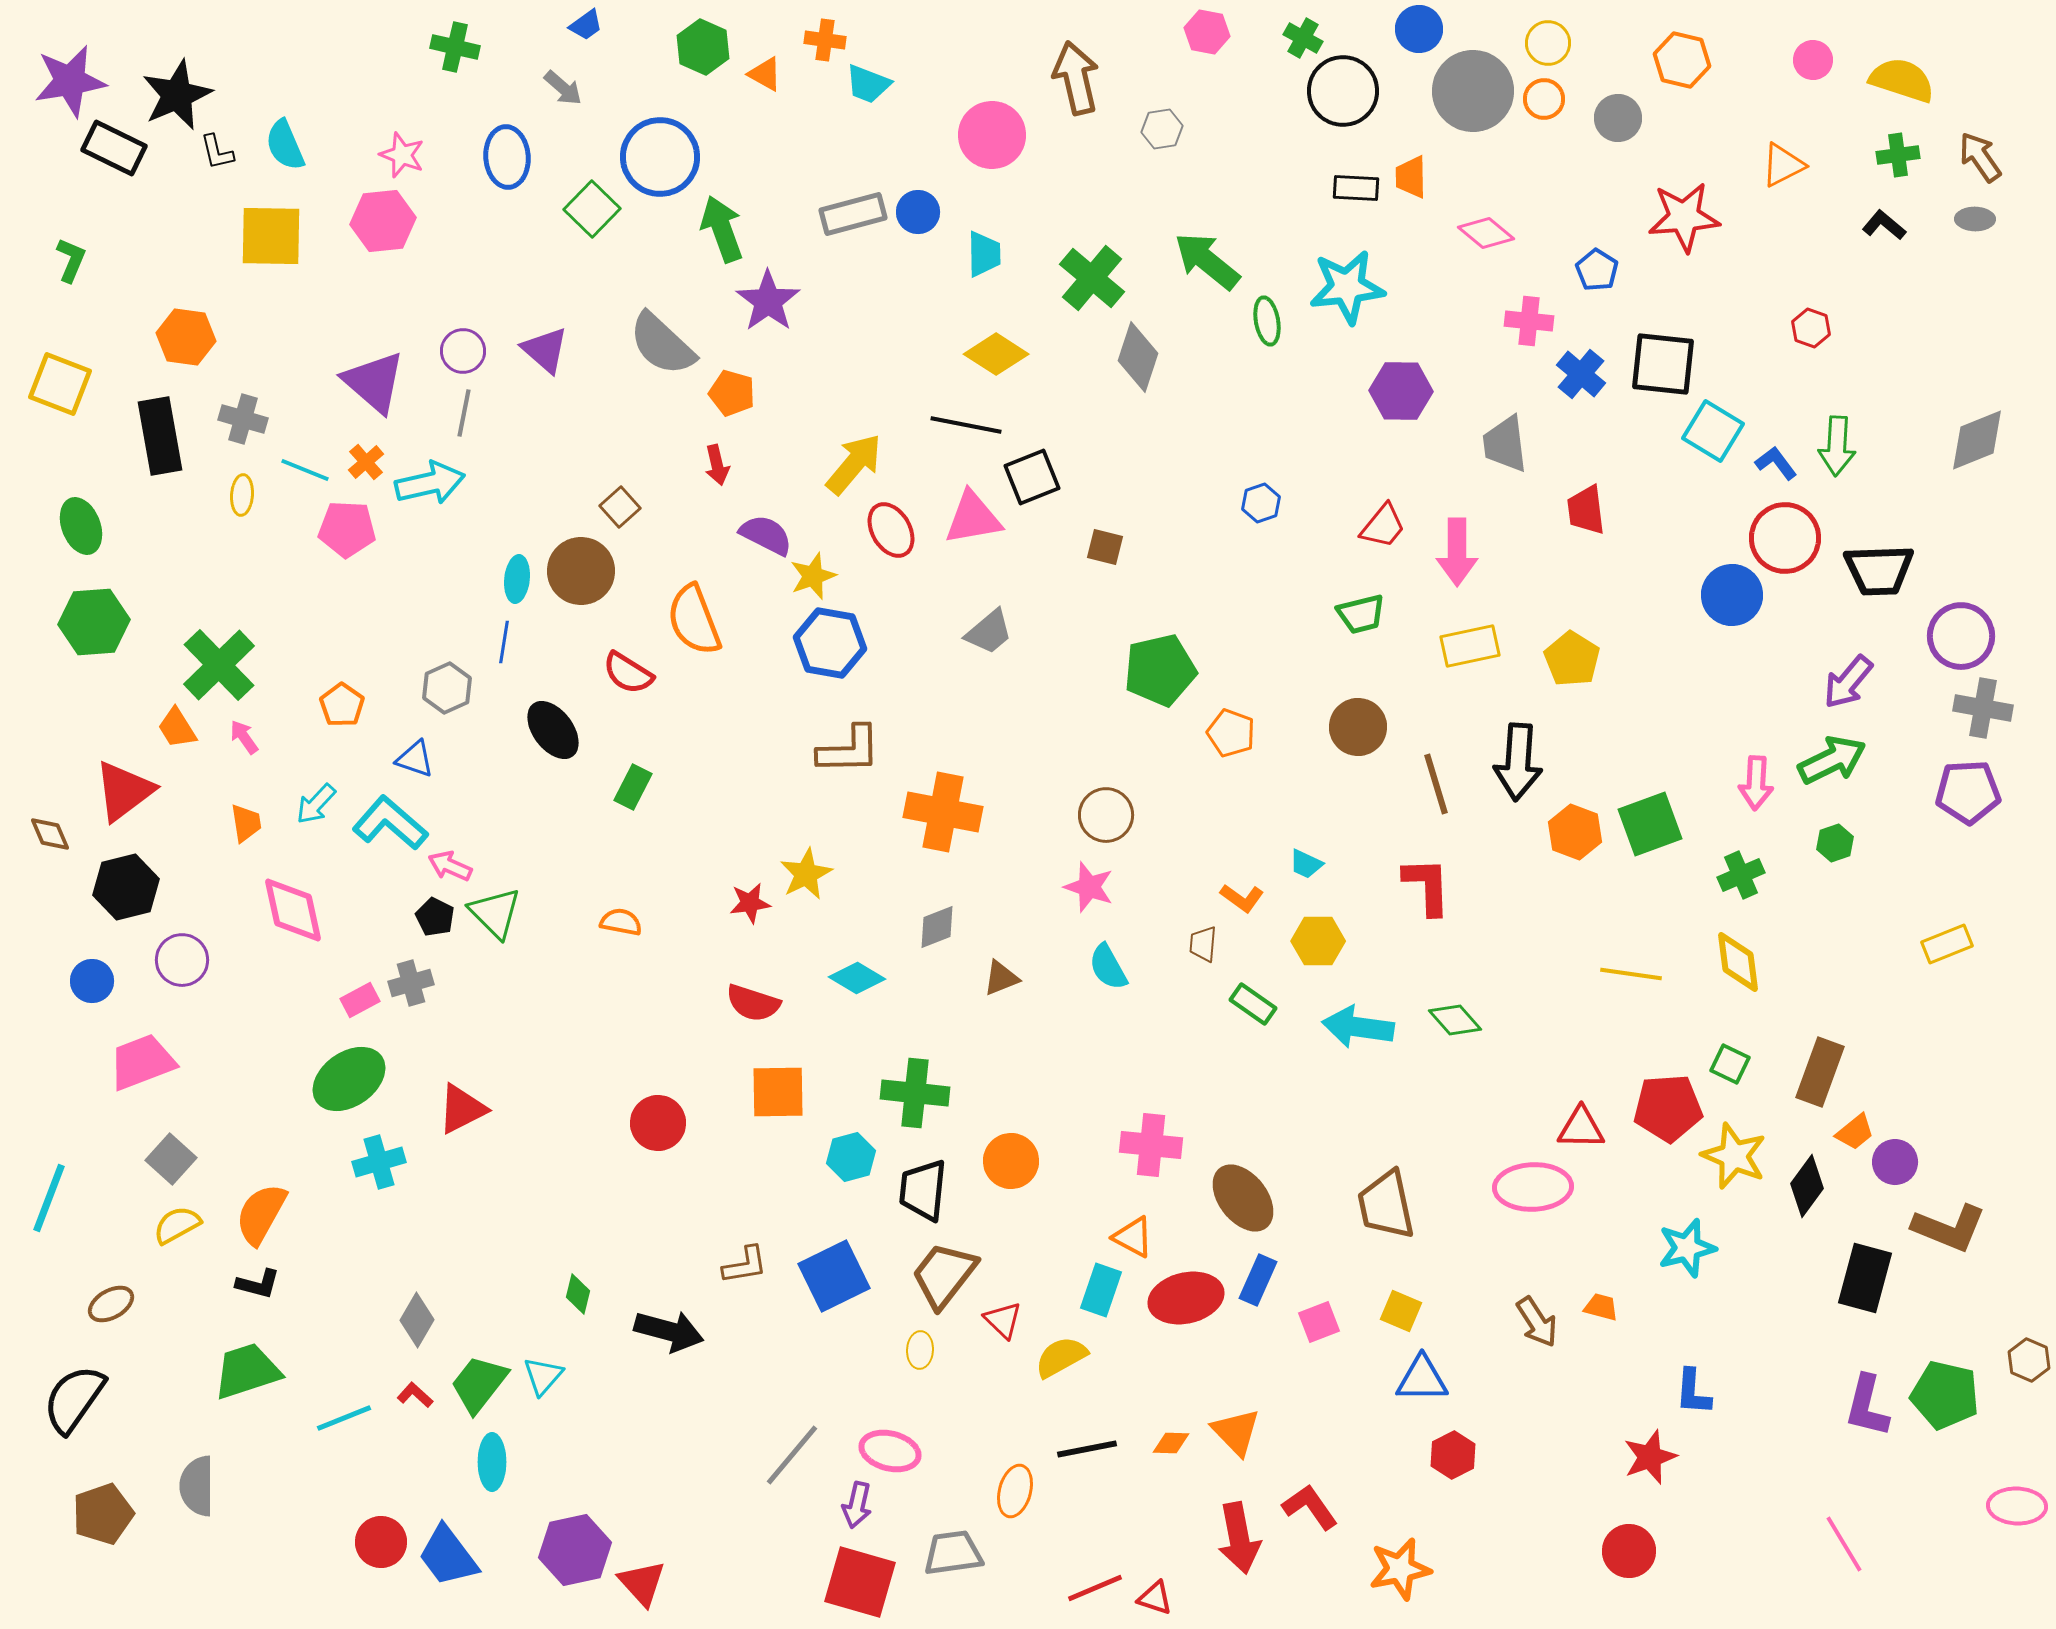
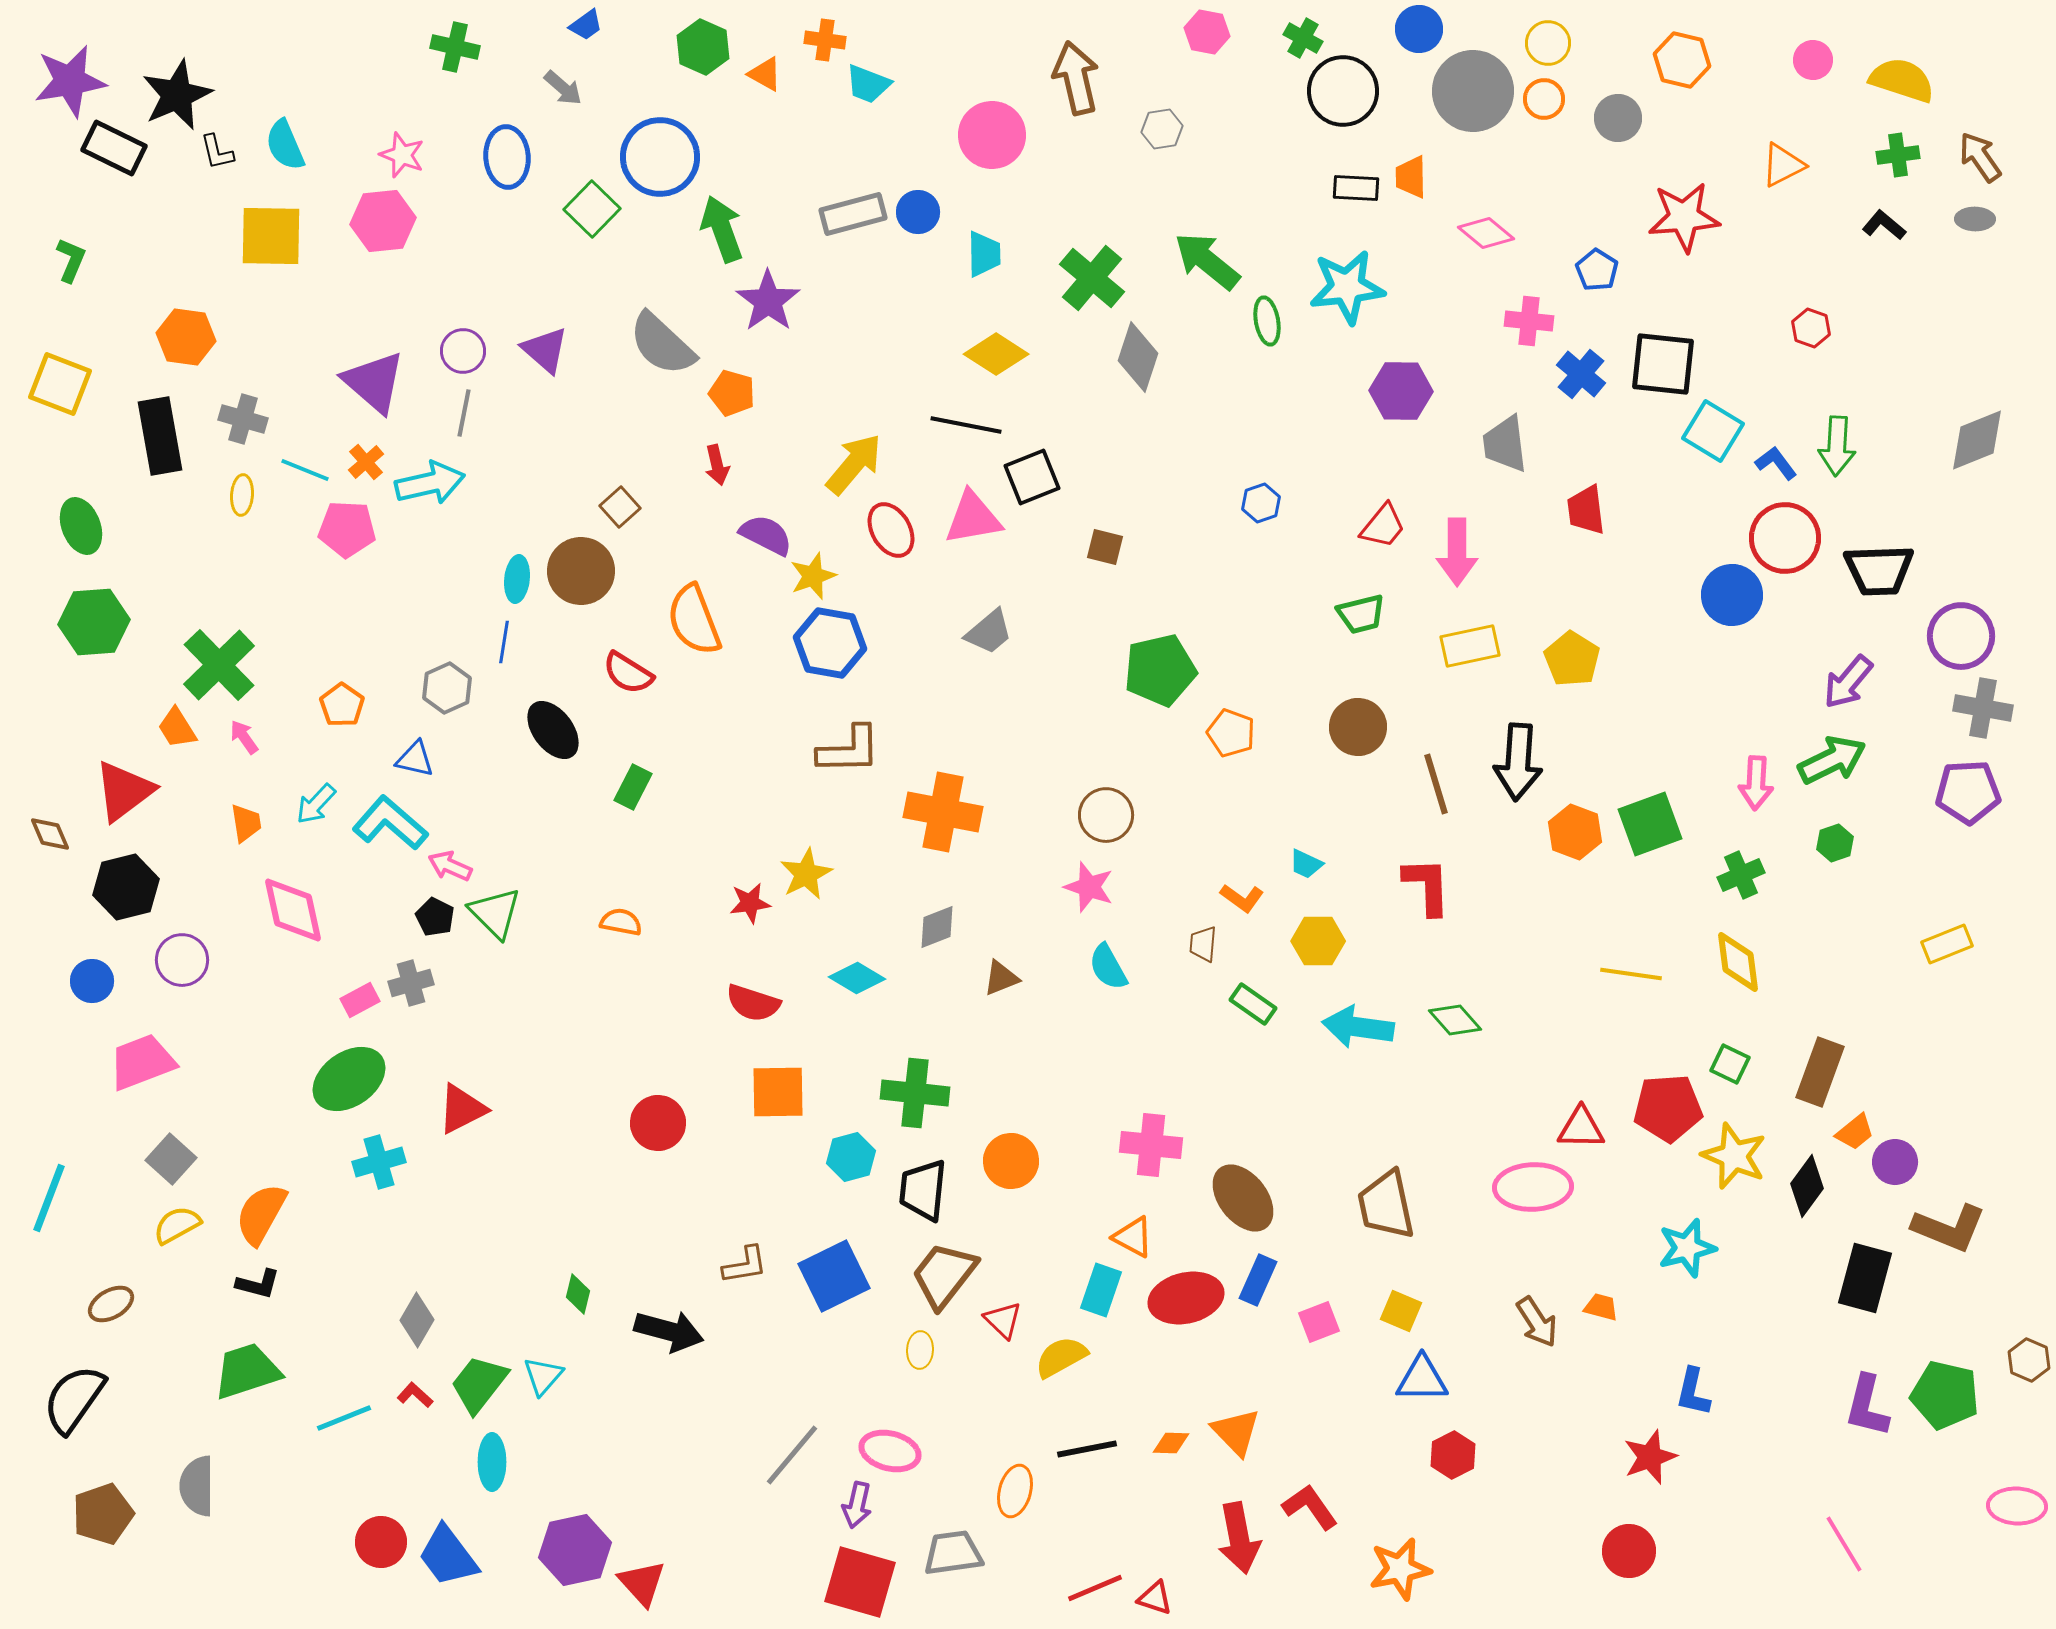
blue triangle at (415, 759): rotated 6 degrees counterclockwise
blue L-shape at (1693, 1392): rotated 9 degrees clockwise
